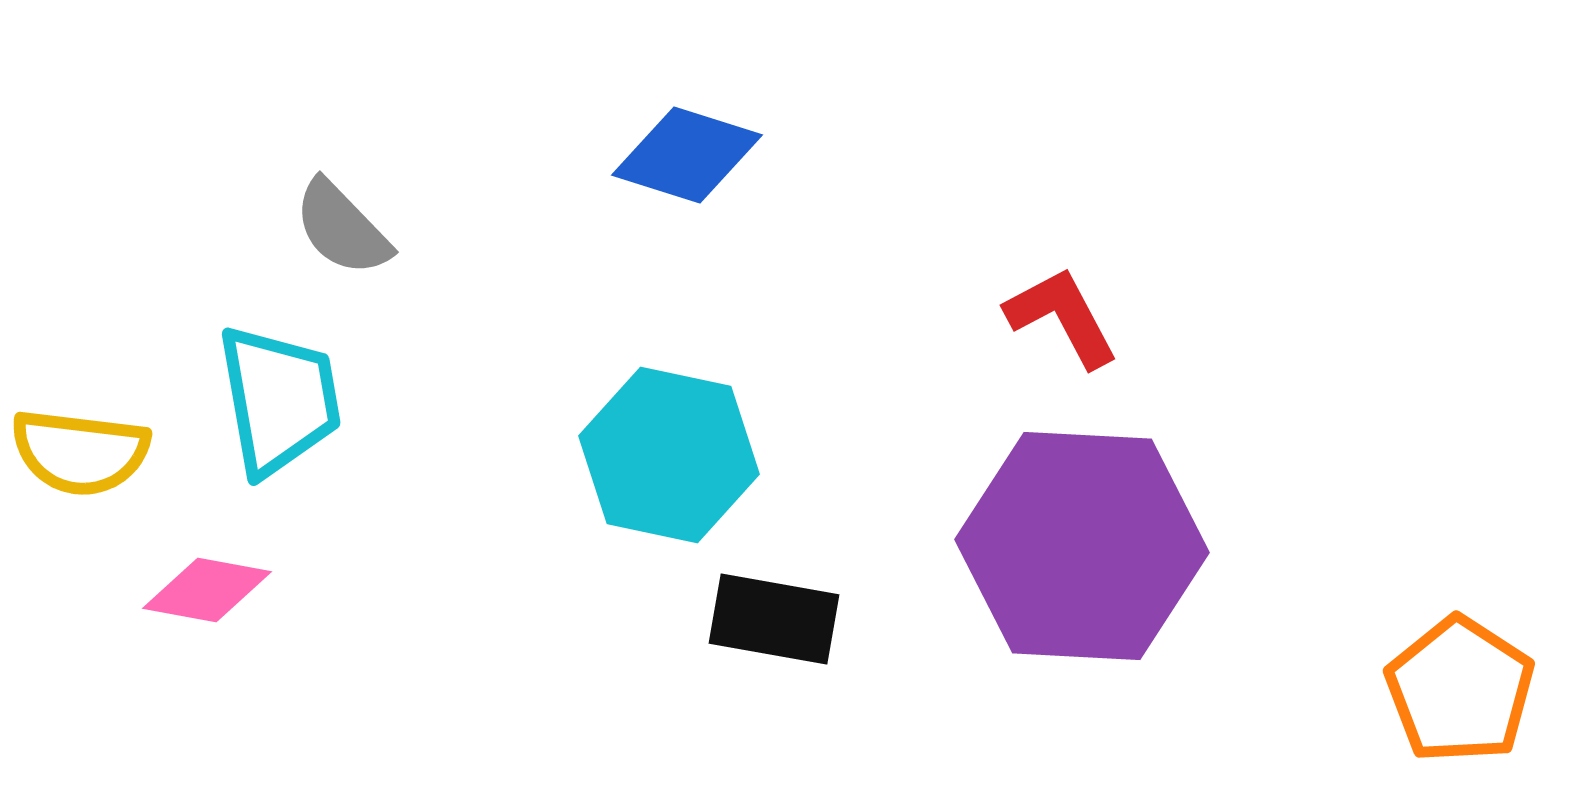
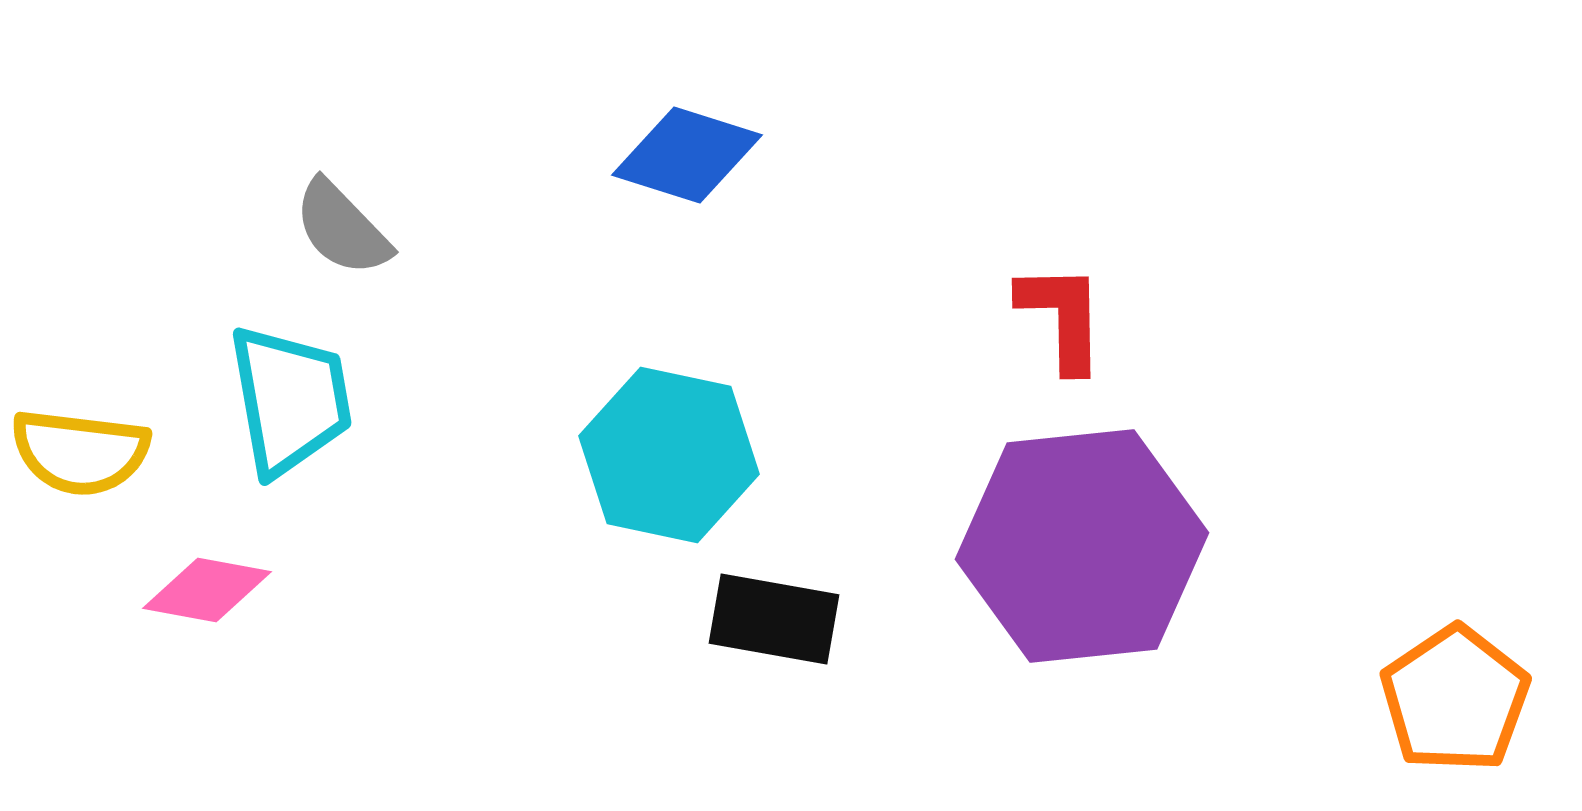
red L-shape: rotated 27 degrees clockwise
cyan trapezoid: moved 11 px right
purple hexagon: rotated 9 degrees counterclockwise
orange pentagon: moved 5 px left, 9 px down; rotated 5 degrees clockwise
